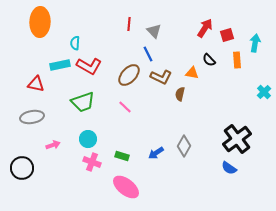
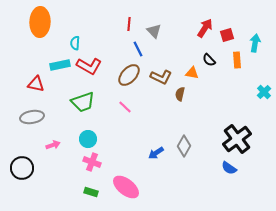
blue line: moved 10 px left, 5 px up
green rectangle: moved 31 px left, 36 px down
